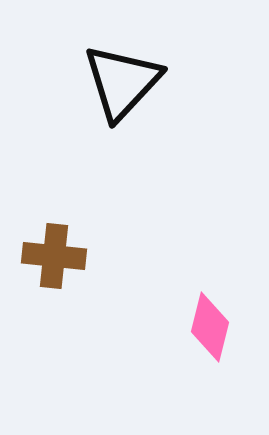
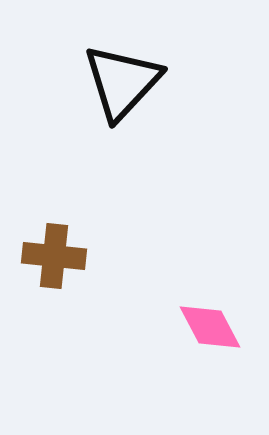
pink diamond: rotated 42 degrees counterclockwise
